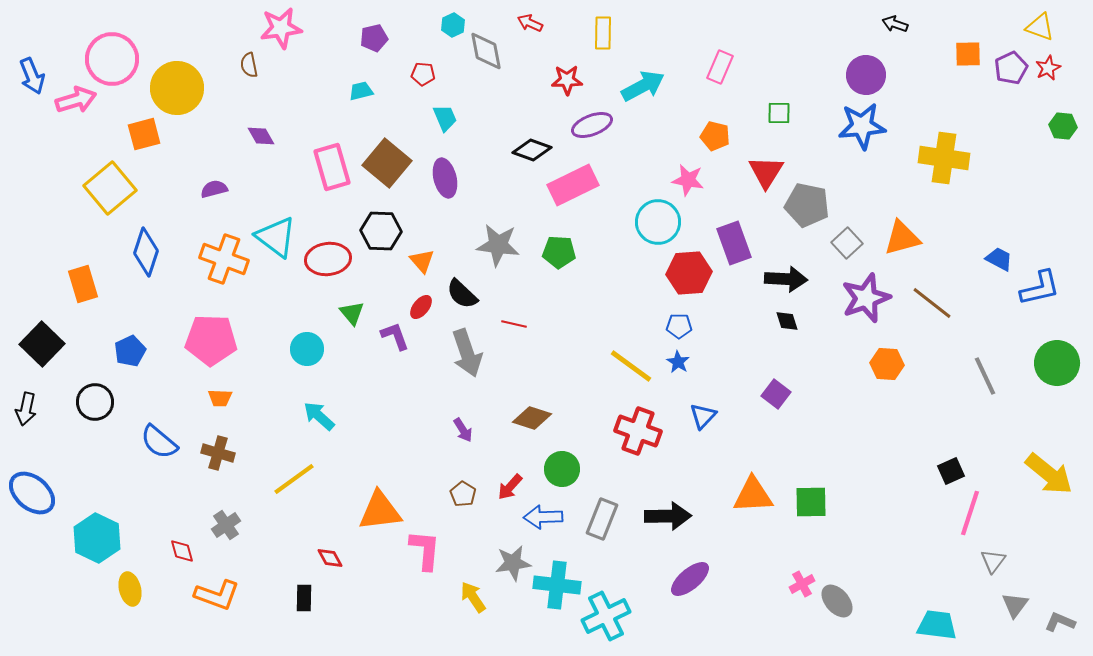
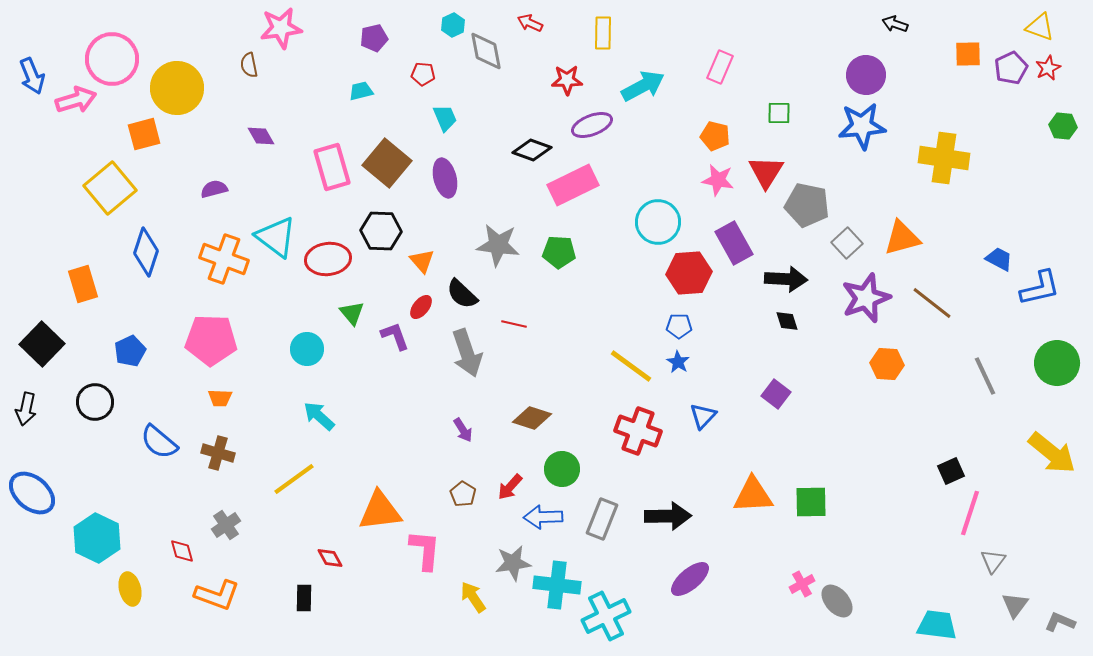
pink star at (688, 180): moved 30 px right
purple rectangle at (734, 243): rotated 9 degrees counterclockwise
yellow arrow at (1049, 474): moved 3 px right, 21 px up
